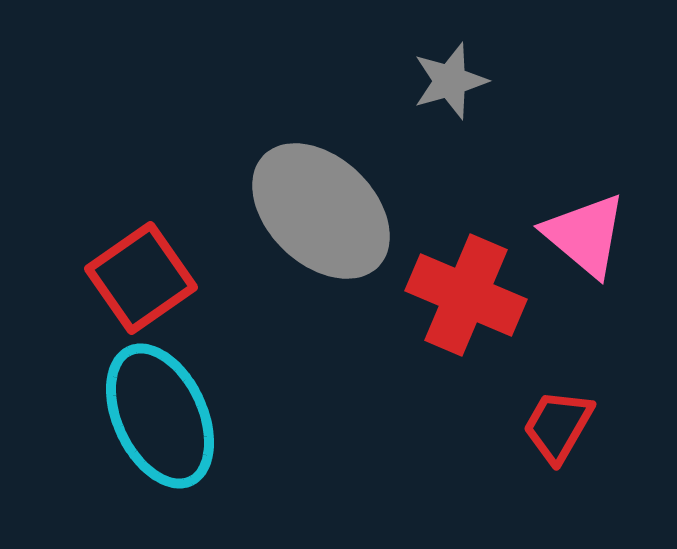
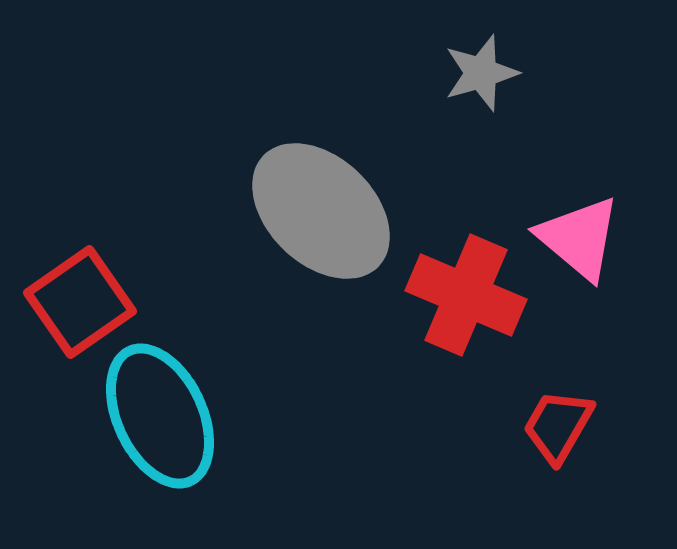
gray star: moved 31 px right, 8 px up
pink triangle: moved 6 px left, 3 px down
red square: moved 61 px left, 24 px down
